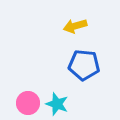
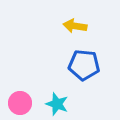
yellow arrow: rotated 25 degrees clockwise
pink circle: moved 8 px left
